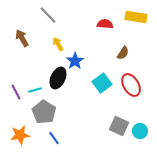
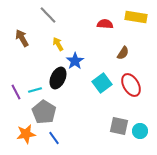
gray square: rotated 12 degrees counterclockwise
orange star: moved 6 px right, 1 px up
